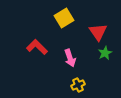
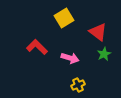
red triangle: rotated 18 degrees counterclockwise
green star: moved 1 px left, 1 px down
pink arrow: rotated 54 degrees counterclockwise
